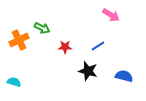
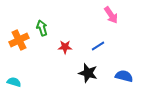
pink arrow: rotated 24 degrees clockwise
green arrow: rotated 133 degrees counterclockwise
black star: moved 2 px down
